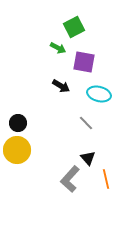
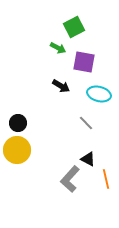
black triangle: moved 1 px down; rotated 21 degrees counterclockwise
